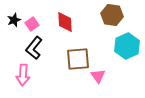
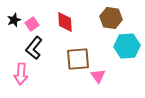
brown hexagon: moved 1 px left, 3 px down
cyan hexagon: rotated 20 degrees clockwise
pink arrow: moved 2 px left, 1 px up
